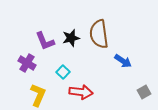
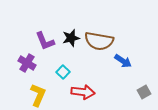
brown semicircle: moved 7 px down; rotated 72 degrees counterclockwise
red arrow: moved 2 px right
